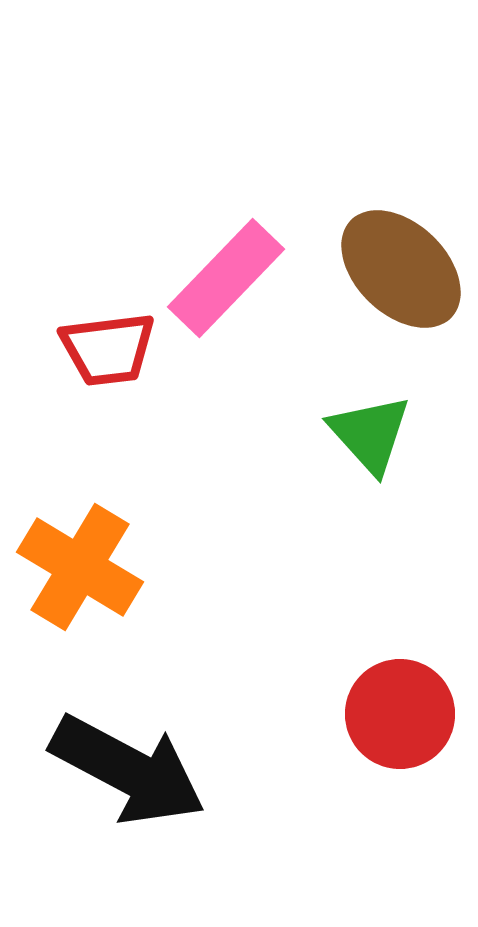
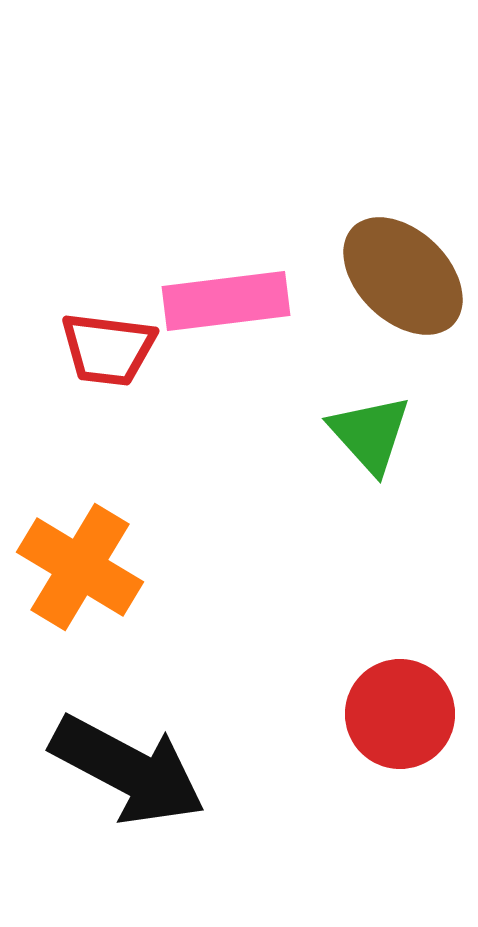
brown ellipse: moved 2 px right, 7 px down
pink rectangle: moved 23 px down; rotated 39 degrees clockwise
red trapezoid: rotated 14 degrees clockwise
